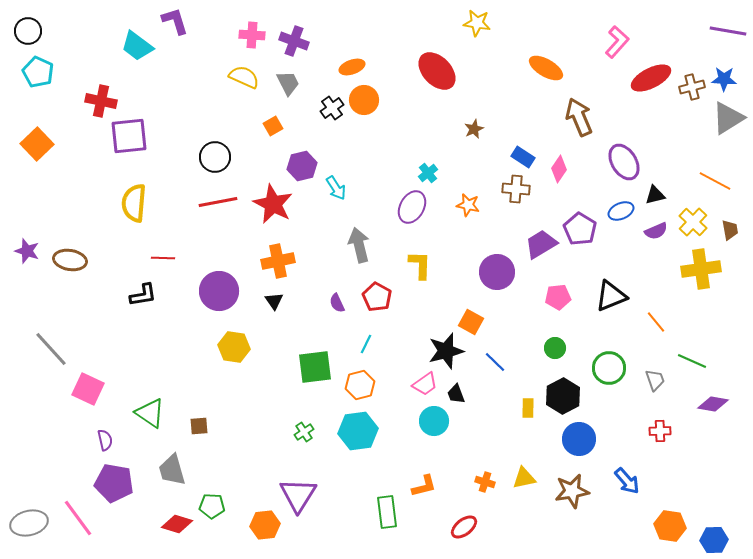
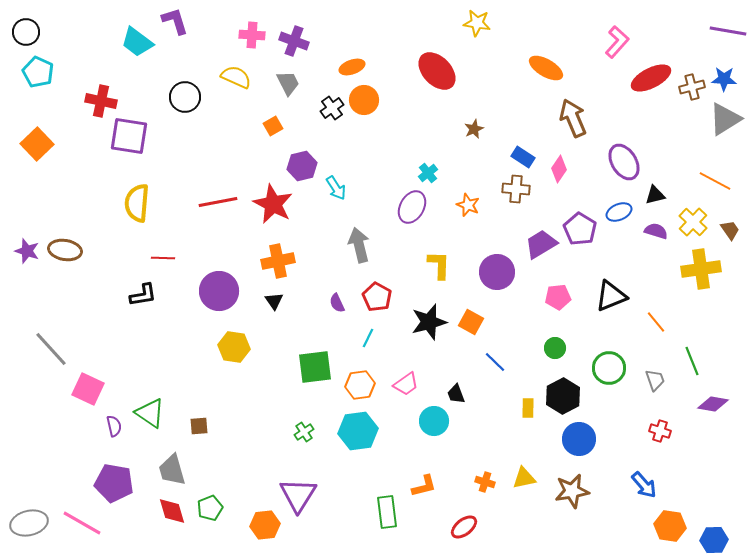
black circle at (28, 31): moved 2 px left, 1 px down
cyan trapezoid at (137, 46): moved 4 px up
yellow semicircle at (244, 77): moved 8 px left
brown arrow at (579, 117): moved 6 px left, 1 px down
gray triangle at (728, 118): moved 3 px left, 1 px down
purple square at (129, 136): rotated 15 degrees clockwise
black circle at (215, 157): moved 30 px left, 60 px up
yellow semicircle at (134, 203): moved 3 px right
orange star at (468, 205): rotated 10 degrees clockwise
blue ellipse at (621, 211): moved 2 px left, 1 px down
brown trapezoid at (730, 230): rotated 25 degrees counterclockwise
purple semicircle at (656, 231): rotated 140 degrees counterclockwise
brown ellipse at (70, 260): moved 5 px left, 10 px up
yellow L-shape at (420, 265): moved 19 px right
cyan line at (366, 344): moved 2 px right, 6 px up
black star at (446, 351): moved 17 px left, 29 px up
green line at (692, 361): rotated 44 degrees clockwise
pink trapezoid at (425, 384): moved 19 px left
orange hexagon at (360, 385): rotated 8 degrees clockwise
red cross at (660, 431): rotated 20 degrees clockwise
purple semicircle at (105, 440): moved 9 px right, 14 px up
blue arrow at (627, 481): moved 17 px right, 4 px down
green pentagon at (212, 506): moved 2 px left, 2 px down; rotated 25 degrees counterclockwise
pink line at (78, 518): moved 4 px right, 5 px down; rotated 24 degrees counterclockwise
red diamond at (177, 524): moved 5 px left, 13 px up; rotated 56 degrees clockwise
